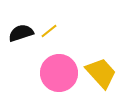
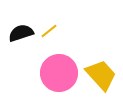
yellow trapezoid: moved 2 px down
